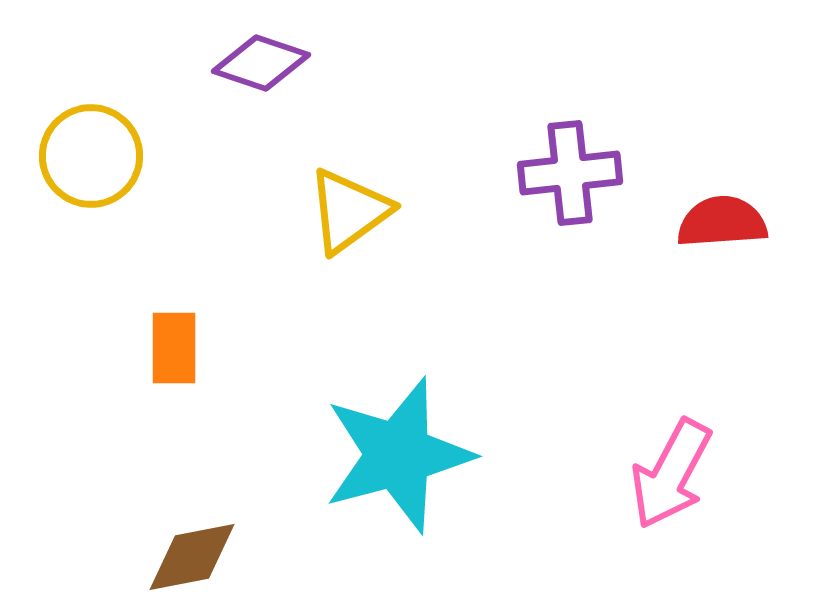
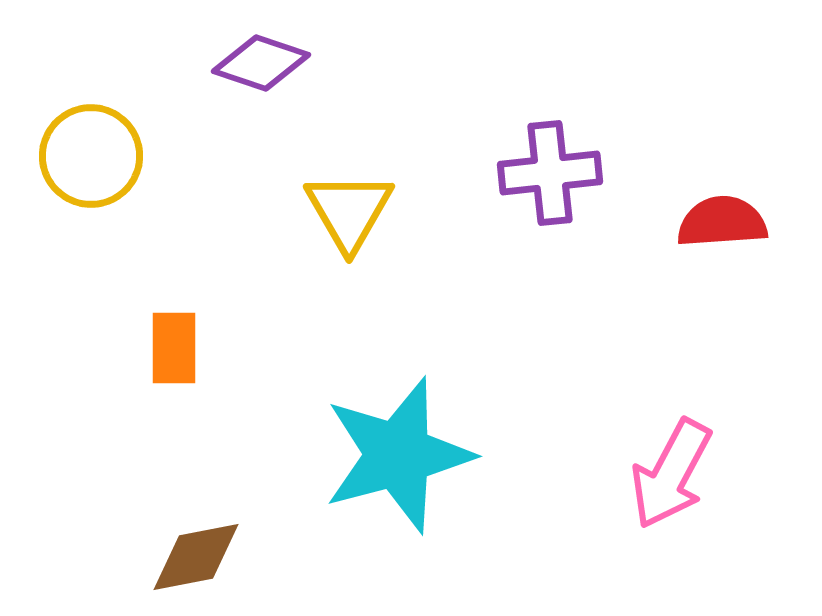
purple cross: moved 20 px left
yellow triangle: rotated 24 degrees counterclockwise
brown diamond: moved 4 px right
